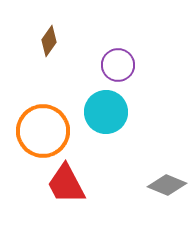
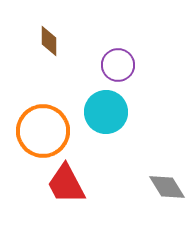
brown diamond: rotated 36 degrees counterclockwise
gray diamond: moved 2 px down; rotated 36 degrees clockwise
